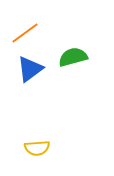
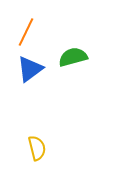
orange line: moved 1 px right, 1 px up; rotated 28 degrees counterclockwise
yellow semicircle: rotated 100 degrees counterclockwise
